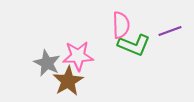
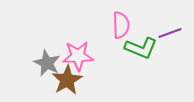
purple line: moved 2 px down
green L-shape: moved 7 px right, 3 px down
brown star: moved 1 px left, 1 px up
